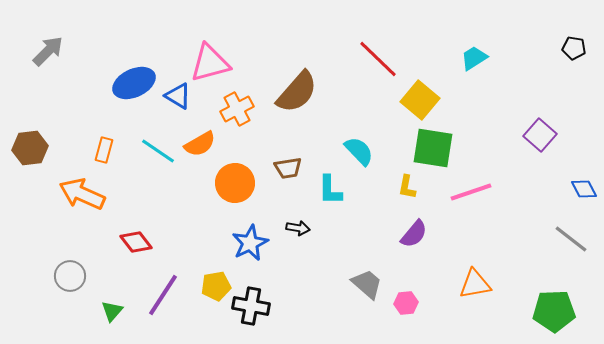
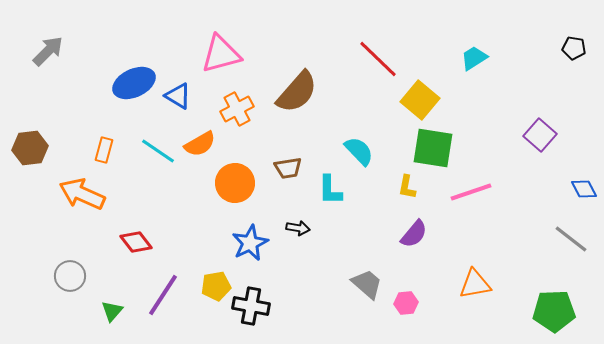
pink triangle: moved 11 px right, 9 px up
